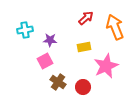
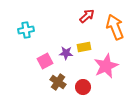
red arrow: moved 1 px right, 2 px up
cyan cross: moved 1 px right
purple star: moved 16 px right, 13 px down
